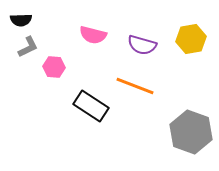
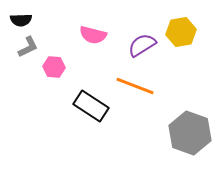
yellow hexagon: moved 10 px left, 7 px up
purple semicircle: rotated 132 degrees clockwise
gray hexagon: moved 1 px left, 1 px down
